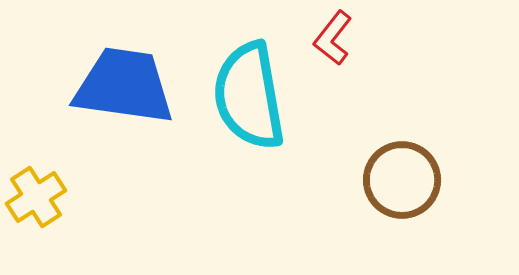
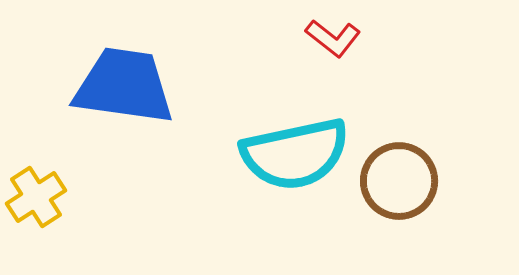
red L-shape: rotated 90 degrees counterclockwise
cyan semicircle: moved 46 px right, 58 px down; rotated 92 degrees counterclockwise
brown circle: moved 3 px left, 1 px down
